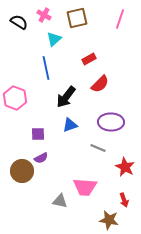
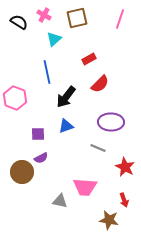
blue line: moved 1 px right, 4 px down
blue triangle: moved 4 px left, 1 px down
brown circle: moved 1 px down
